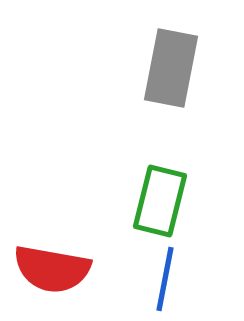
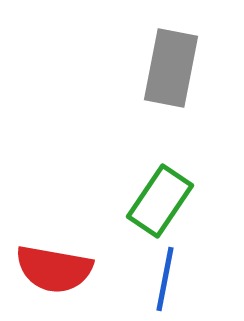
green rectangle: rotated 20 degrees clockwise
red semicircle: moved 2 px right
